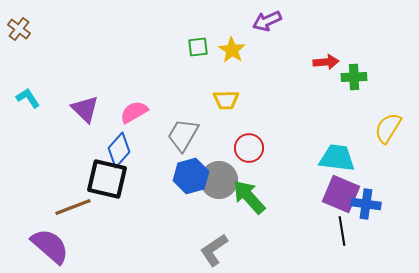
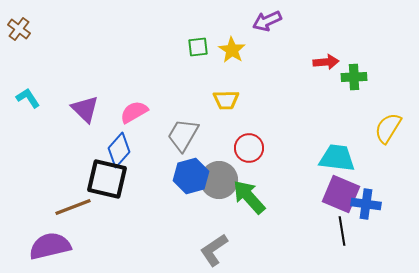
purple semicircle: rotated 54 degrees counterclockwise
